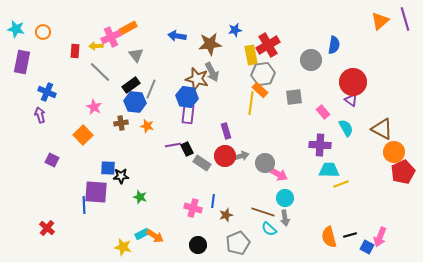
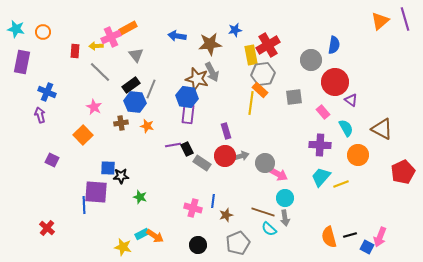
red circle at (353, 82): moved 18 px left
orange circle at (394, 152): moved 36 px left, 3 px down
cyan trapezoid at (329, 170): moved 8 px left, 7 px down; rotated 50 degrees counterclockwise
